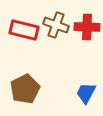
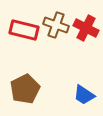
red cross: moved 1 px left, 1 px down; rotated 25 degrees clockwise
blue trapezoid: moved 2 px left, 2 px down; rotated 85 degrees counterclockwise
